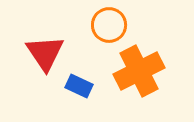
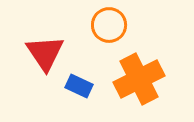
orange cross: moved 8 px down
